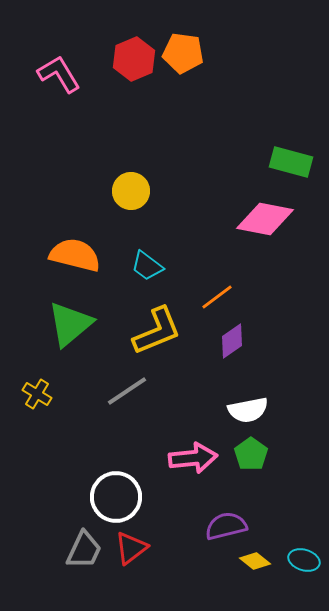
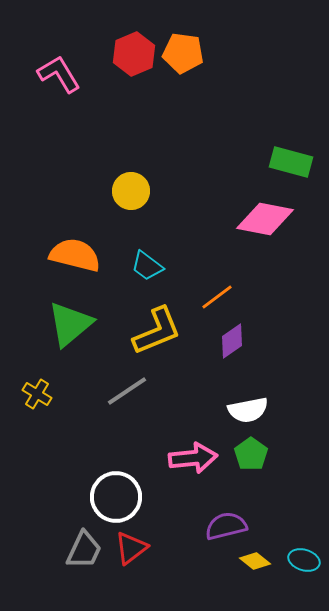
red hexagon: moved 5 px up
